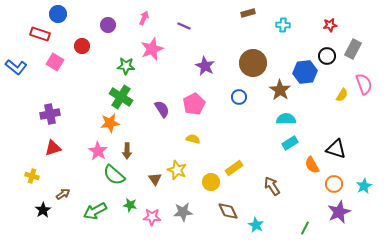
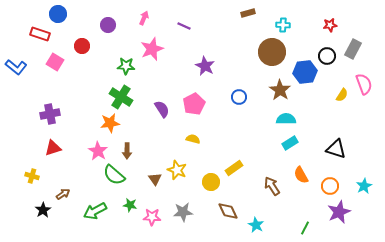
brown circle at (253, 63): moved 19 px right, 11 px up
orange semicircle at (312, 165): moved 11 px left, 10 px down
orange circle at (334, 184): moved 4 px left, 2 px down
